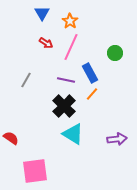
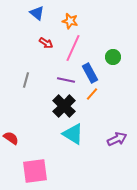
blue triangle: moved 5 px left; rotated 21 degrees counterclockwise
orange star: rotated 21 degrees counterclockwise
pink line: moved 2 px right, 1 px down
green circle: moved 2 px left, 4 px down
gray line: rotated 14 degrees counterclockwise
purple arrow: rotated 18 degrees counterclockwise
